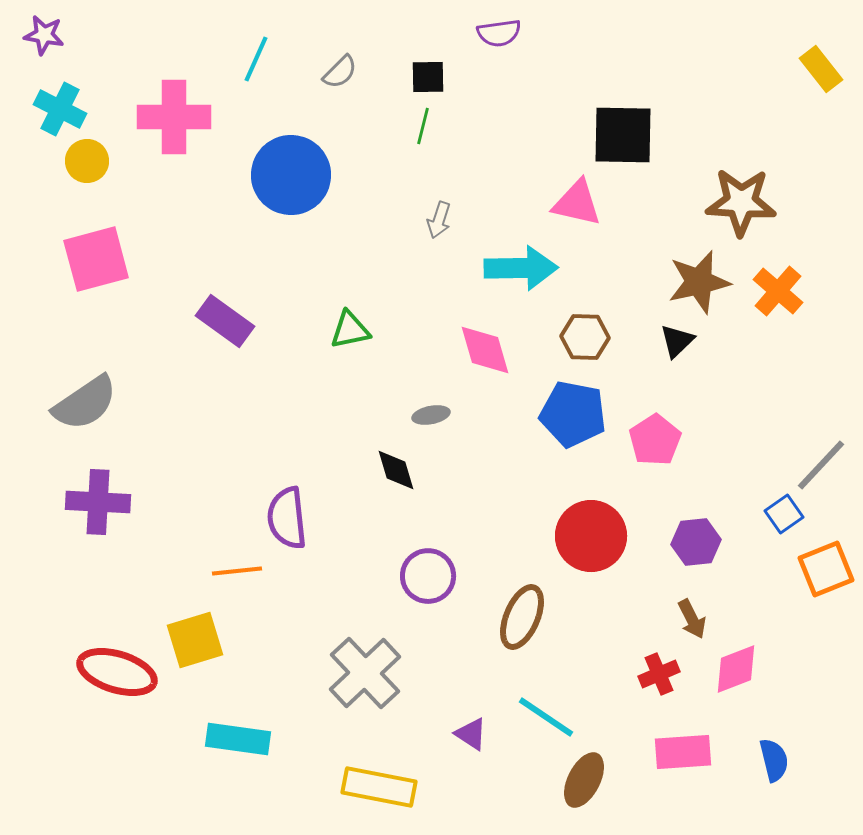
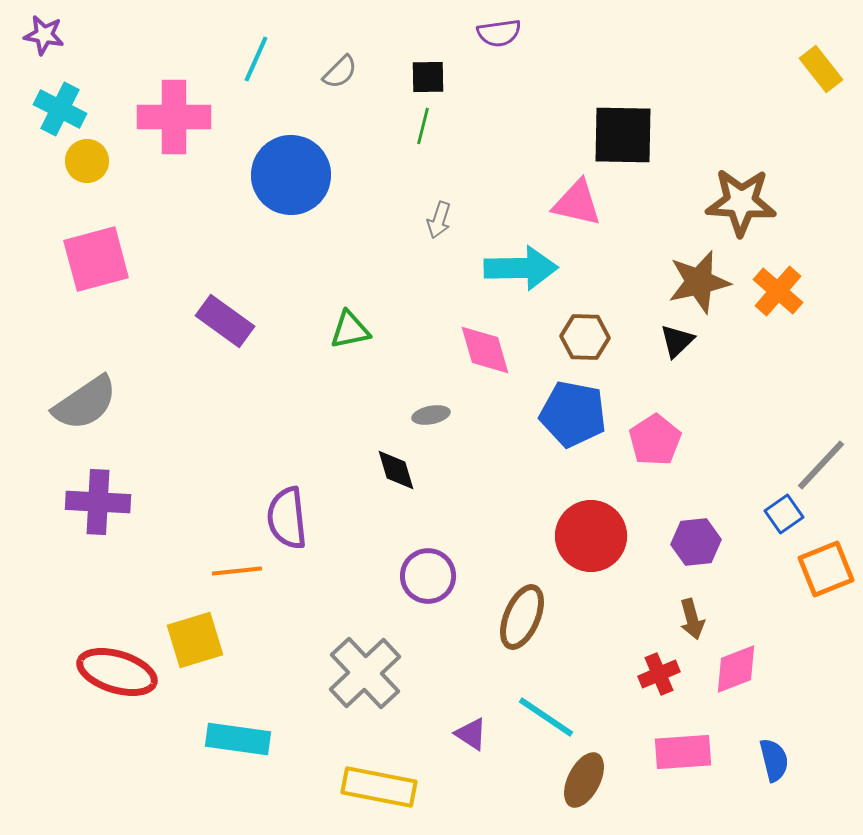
brown arrow at (692, 619): rotated 12 degrees clockwise
